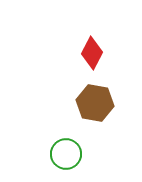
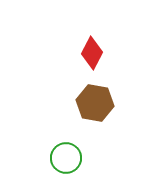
green circle: moved 4 px down
